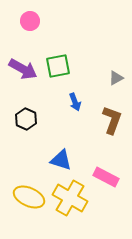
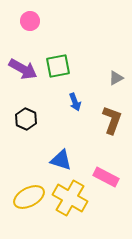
yellow ellipse: rotated 52 degrees counterclockwise
